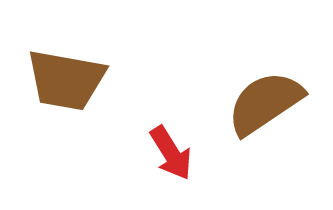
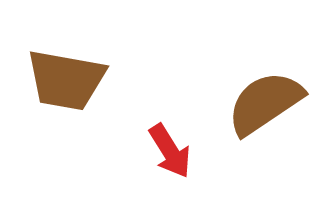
red arrow: moved 1 px left, 2 px up
